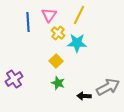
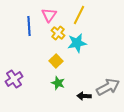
blue line: moved 1 px right, 4 px down
cyan star: rotated 12 degrees counterclockwise
